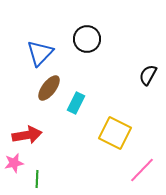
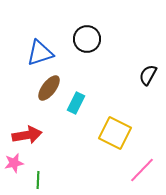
blue triangle: rotated 28 degrees clockwise
green line: moved 1 px right, 1 px down
